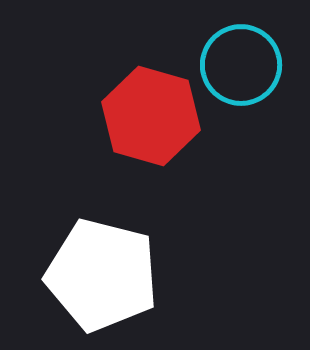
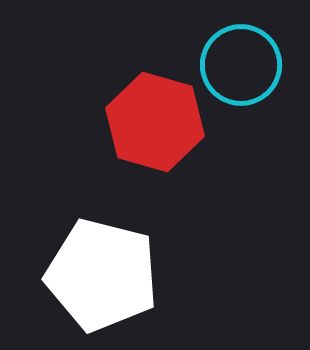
red hexagon: moved 4 px right, 6 px down
